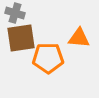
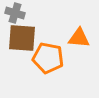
brown square: moved 1 px right; rotated 12 degrees clockwise
orange pentagon: rotated 12 degrees clockwise
